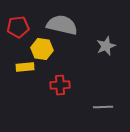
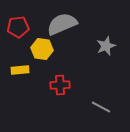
gray semicircle: moved 1 px up; rotated 36 degrees counterclockwise
yellow rectangle: moved 5 px left, 3 px down
gray line: moved 2 px left; rotated 30 degrees clockwise
